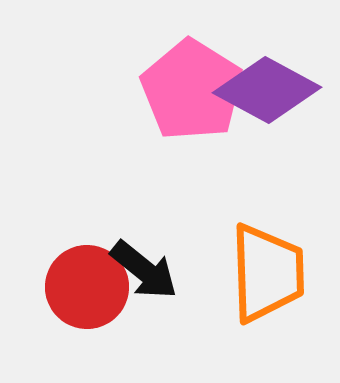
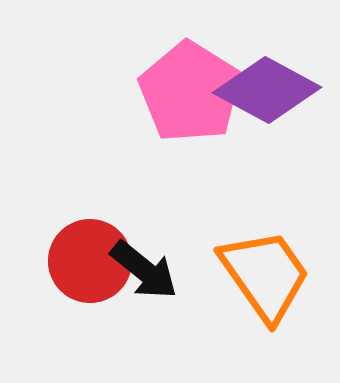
pink pentagon: moved 2 px left, 2 px down
orange trapezoid: moved 2 px left, 2 px down; rotated 33 degrees counterclockwise
red circle: moved 3 px right, 26 px up
